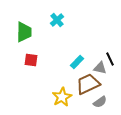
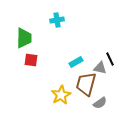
cyan cross: rotated 32 degrees clockwise
green trapezoid: moved 6 px down
cyan rectangle: moved 1 px left; rotated 16 degrees clockwise
brown trapezoid: moved 2 px left; rotated 50 degrees counterclockwise
yellow star: moved 1 px left, 2 px up
gray semicircle: moved 1 px down
